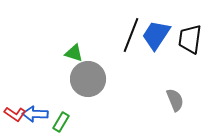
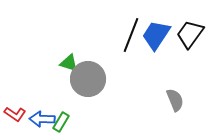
black trapezoid: moved 5 px up; rotated 28 degrees clockwise
green triangle: moved 5 px left, 10 px down
blue arrow: moved 7 px right, 5 px down
